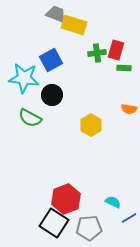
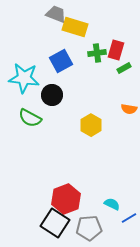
yellow rectangle: moved 1 px right, 2 px down
blue square: moved 10 px right, 1 px down
green rectangle: rotated 32 degrees counterclockwise
cyan semicircle: moved 1 px left, 2 px down
black square: moved 1 px right
